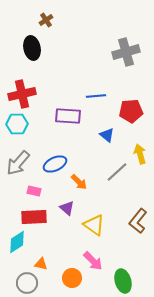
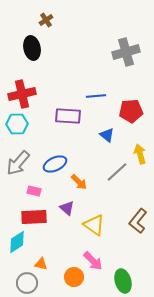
orange circle: moved 2 px right, 1 px up
